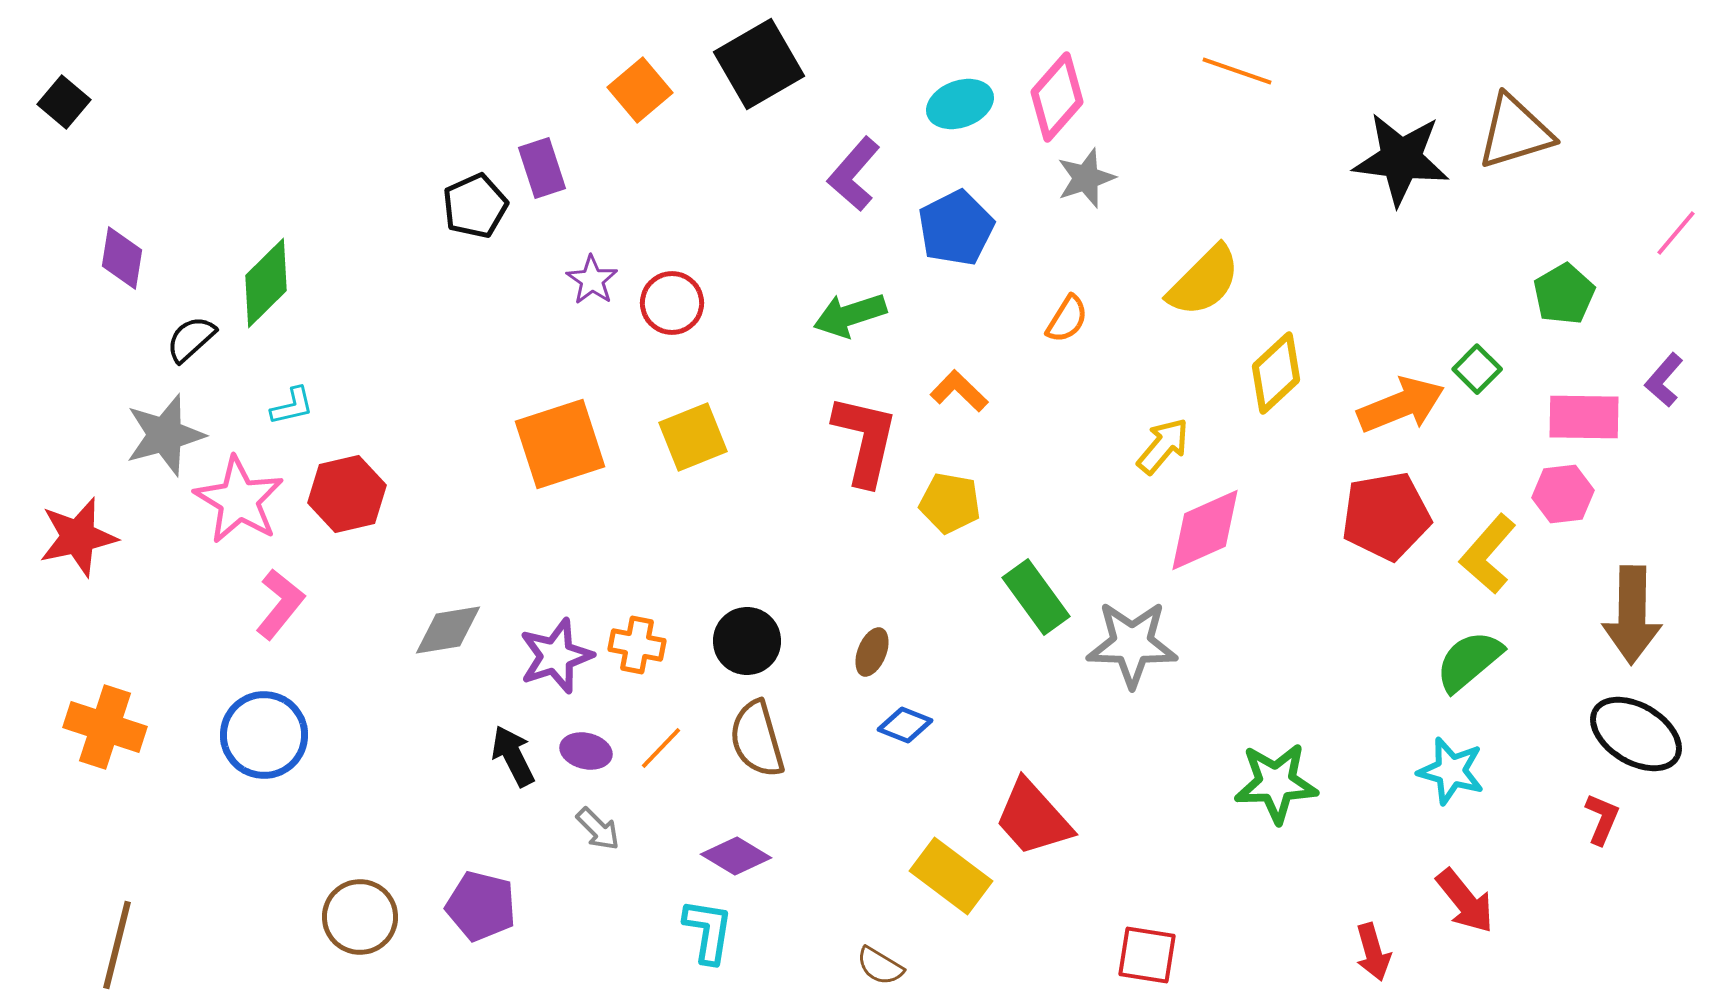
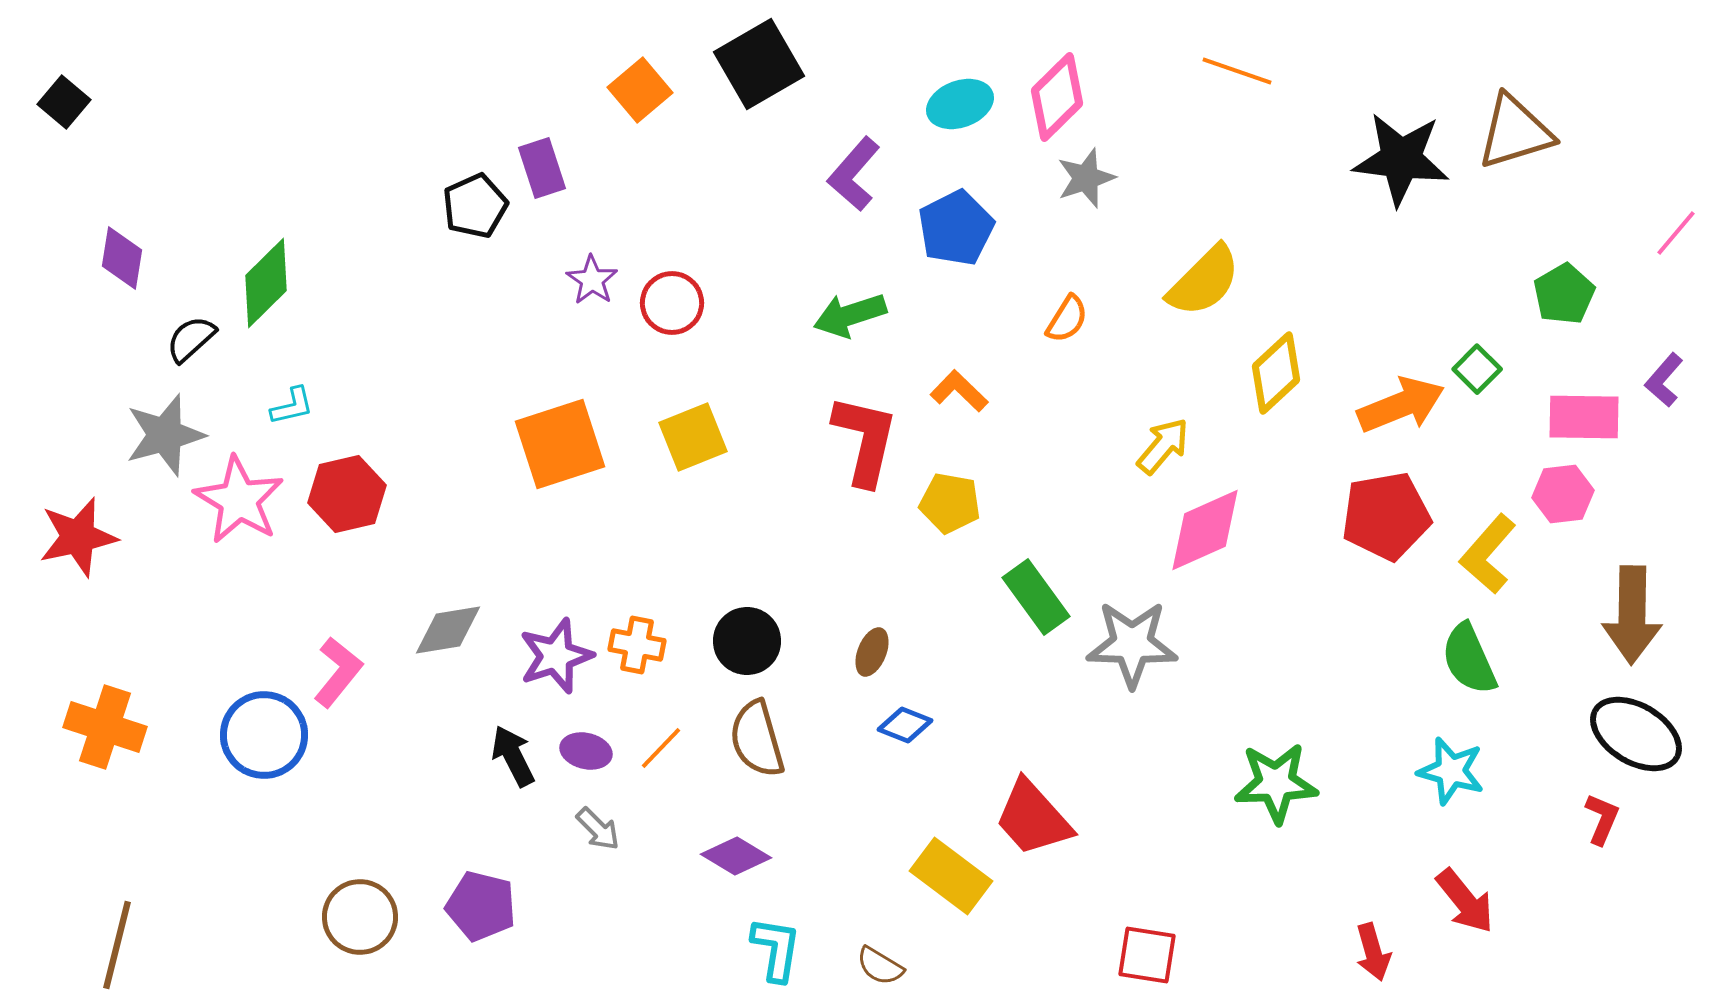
pink diamond at (1057, 97): rotated 4 degrees clockwise
pink L-shape at (280, 604): moved 58 px right, 68 px down
green semicircle at (1469, 661): moved 2 px up; rotated 74 degrees counterclockwise
cyan L-shape at (708, 931): moved 68 px right, 18 px down
